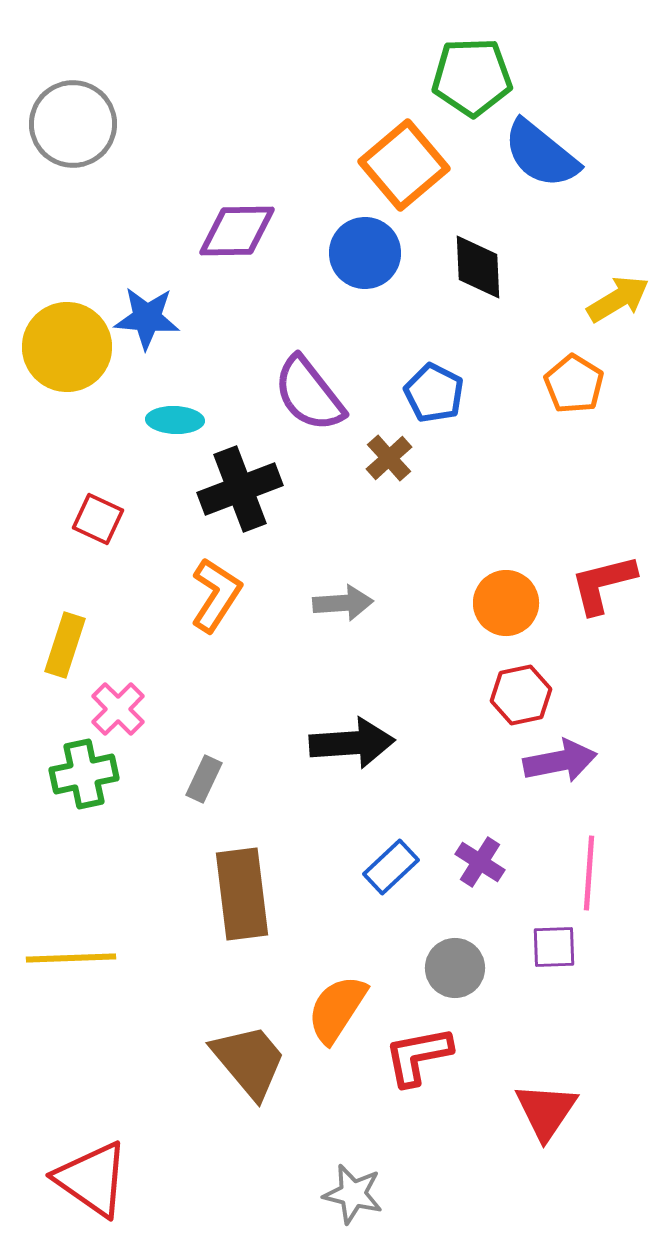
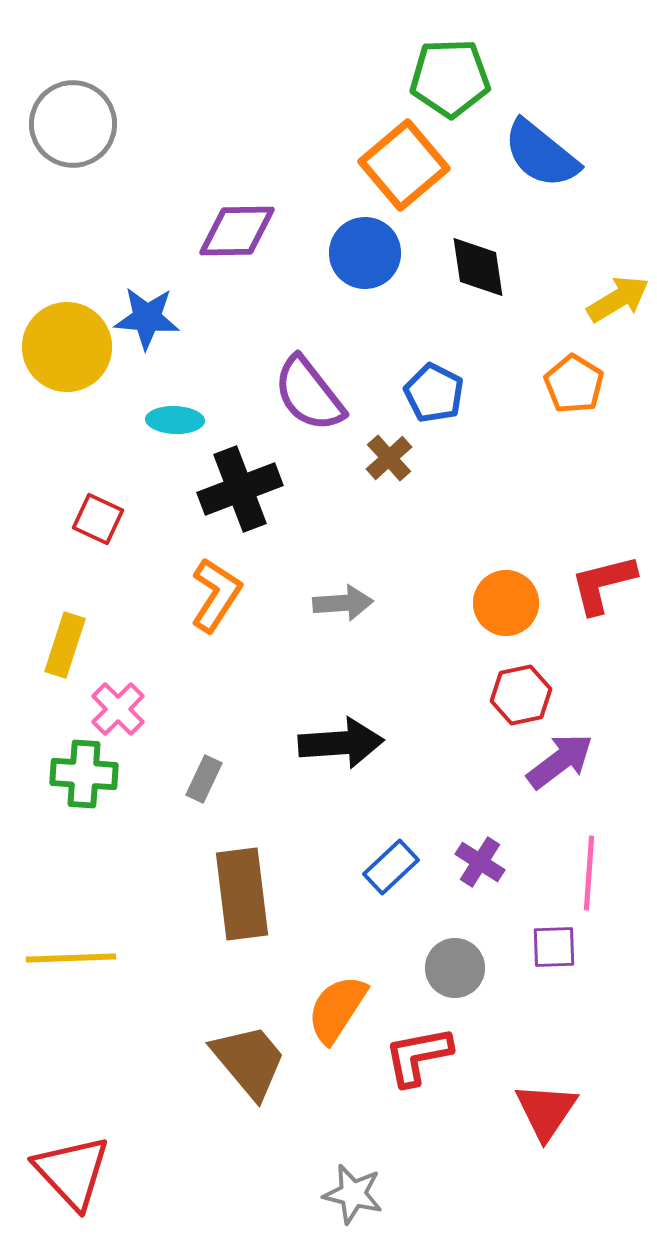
green pentagon at (472, 77): moved 22 px left, 1 px down
black diamond at (478, 267): rotated 6 degrees counterclockwise
black arrow at (352, 743): moved 11 px left
purple arrow at (560, 761): rotated 26 degrees counterclockwise
green cross at (84, 774): rotated 16 degrees clockwise
red triangle at (92, 1179): moved 20 px left, 7 px up; rotated 12 degrees clockwise
